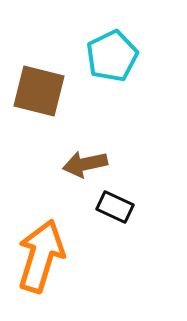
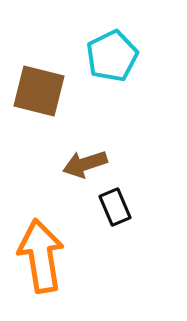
brown arrow: rotated 6 degrees counterclockwise
black rectangle: rotated 42 degrees clockwise
orange arrow: rotated 26 degrees counterclockwise
